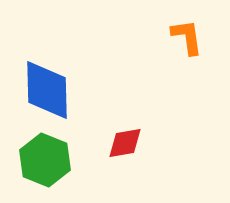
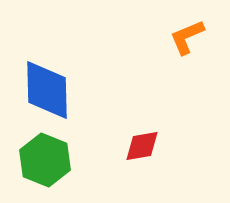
orange L-shape: rotated 105 degrees counterclockwise
red diamond: moved 17 px right, 3 px down
